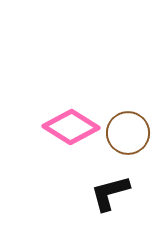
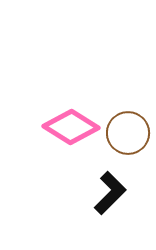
black L-shape: rotated 150 degrees clockwise
